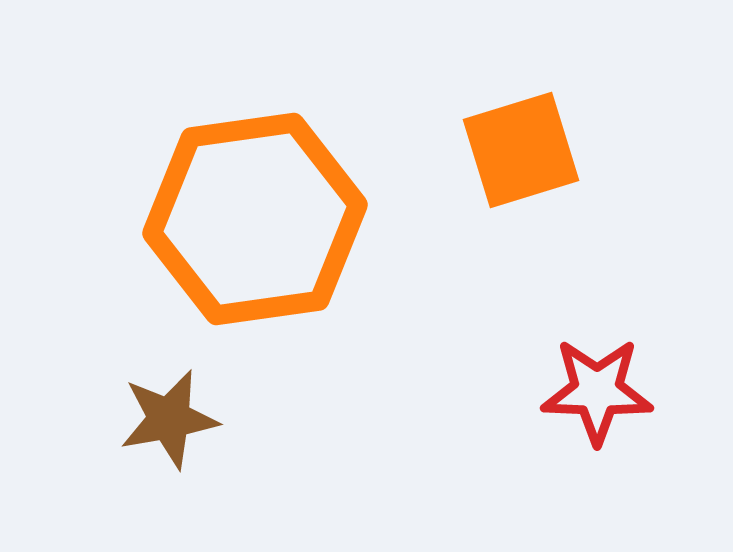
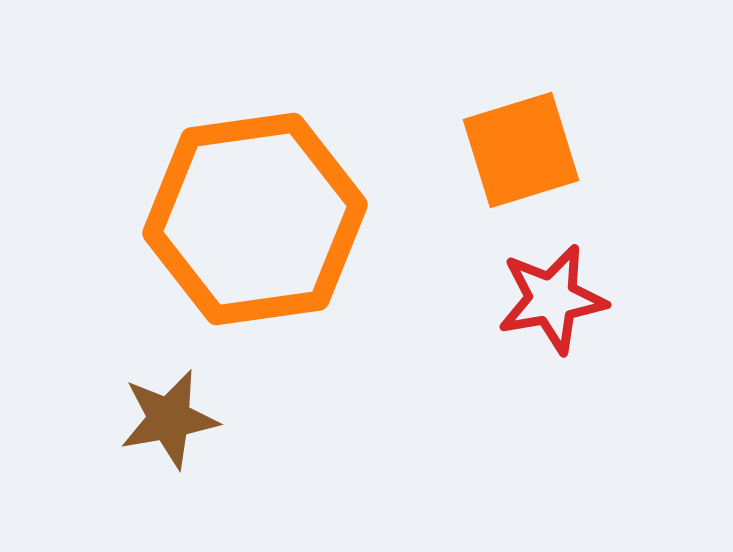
red star: moved 45 px left, 92 px up; rotated 12 degrees counterclockwise
